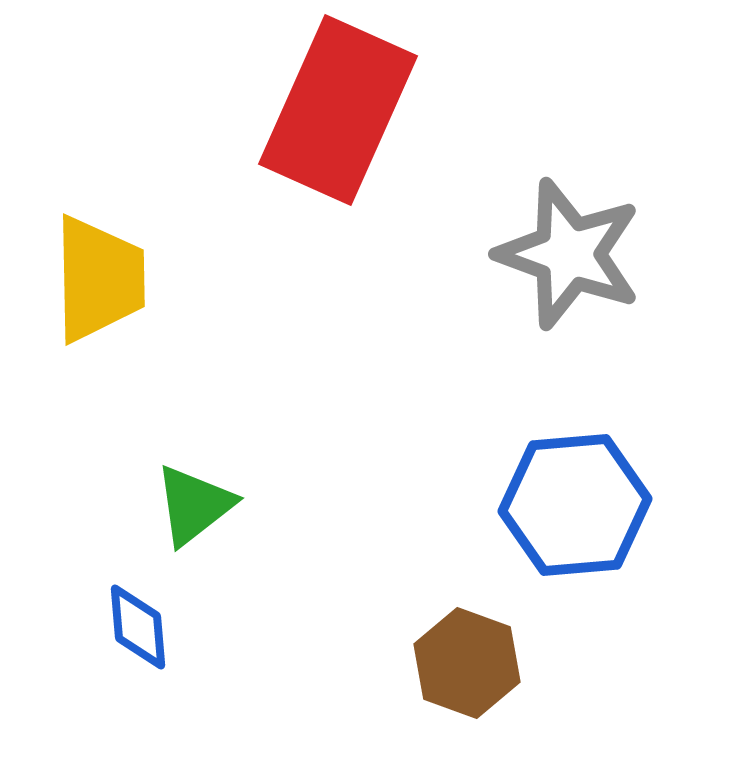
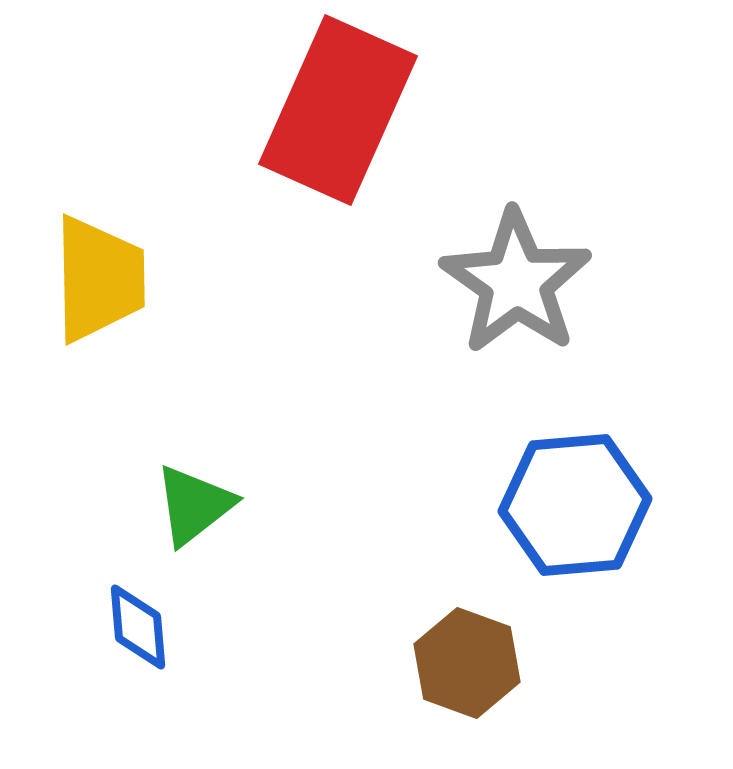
gray star: moved 53 px left, 28 px down; rotated 15 degrees clockwise
